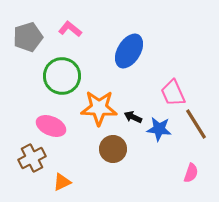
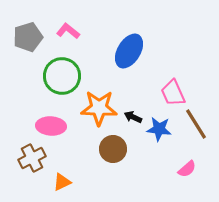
pink L-shape: moved 2 px left, 2 px down
pink ellipse: rotated 20 degrees counterclockwise
pink semicircle: moved 4 px left, 4 px up; rotated 30 degrees clockwise
